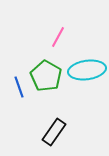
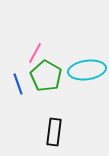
pink line: moved 23 px left, 16 px down
blue line: moved 1 px left, 3 px up
black rectangle: rotated 28 degrees counterclockwise
